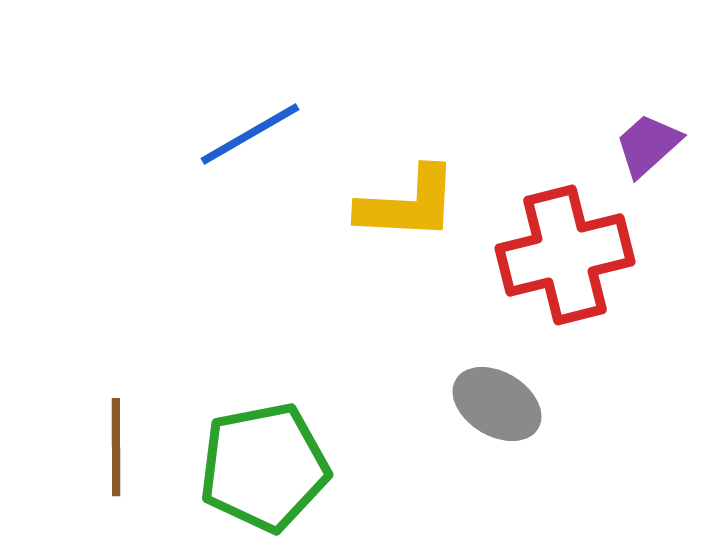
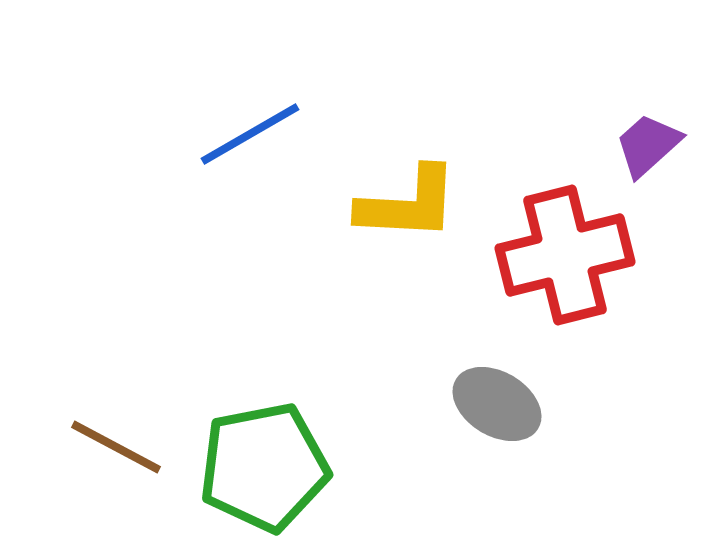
brown line: rotated 62 degrees counterclockwise
